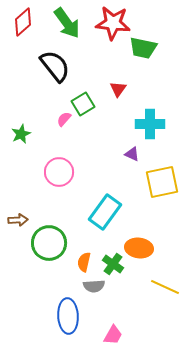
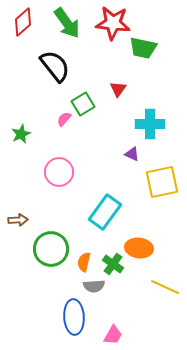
green circle: moved 2 px right, 6 px down
blue ellipse: moved 6 px right, 1 px down
